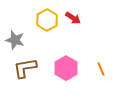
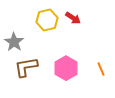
yellow hexagon: rotated 15 degrees clockwise
gray star: moved 1 px left, 2 px down; rotated 18 degrees clockwise
brown L-shape: moved 1 px right, 1 px up
